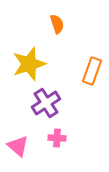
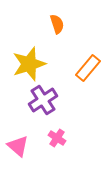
orange rectangle: moved 4 px left, 3 px up; rotated 20 degrees clockwise
purple cross: moved 3 px left, 3 px up
pink cross: rotated 30 degrees clockwise
